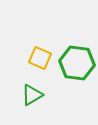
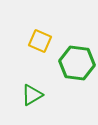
yellow square: moved 17 px up
